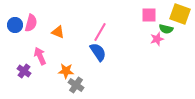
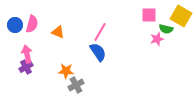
yellow square: moved 1 px right, 2 px down; rotated 10 degrees clockwise
pink semicircle: moved 1 px right, 1 px down
pink arrow: moved 13 px left, 2 px up; rotated 12 degrees clockwise
purple cross: moved 2 px right, 4 px up; rotated 24 degrees clockwise
gray cross: rotated 28 degrees clockwise
